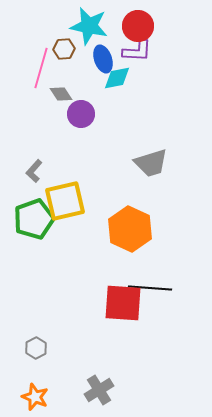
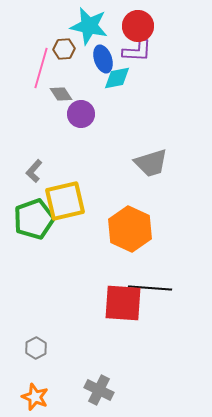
gray cross: rotated 32 degrees counterclockwise
